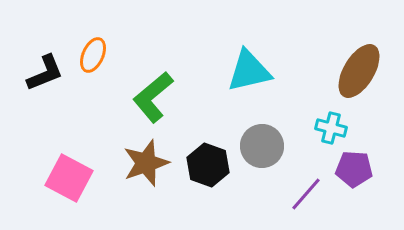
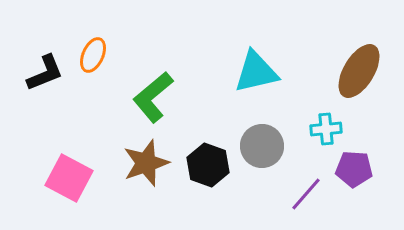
cyan triangle: moved 7 px right, 1 px down
cyan cross: moved 5 px left, 1 px down; rotated 20 degrees counterclockwise
